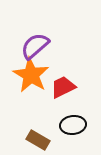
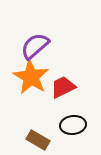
orange star: moved 2 px down
